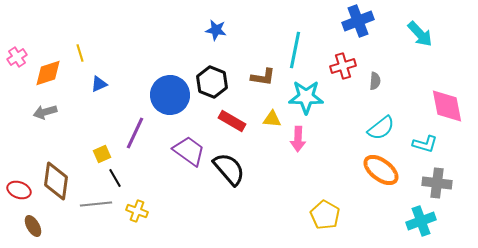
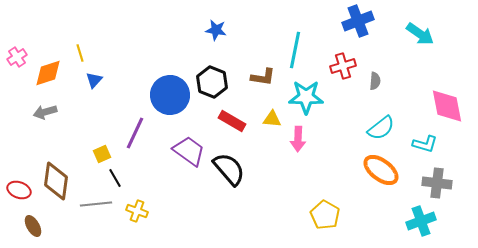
cyan arrow: rotated 12 degrees counterclockwise
blue triangle: moved 5 px left, 4 px up; rotated 24 degrees counterclockwise
